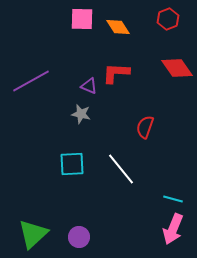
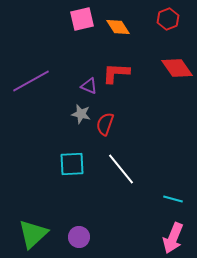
pink square: rotated 15 degrees counterclockwise
red semicircle: moved 40 px left, 3 px up
pink arrow: moved 9 px down
